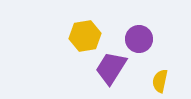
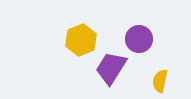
yellow hexagon: moved 4 px left, 4 px down; rotated 12 degrees counterclockwise
